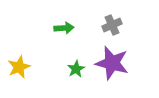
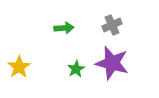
yellow star: rotated 10 degrees counterclockwise
